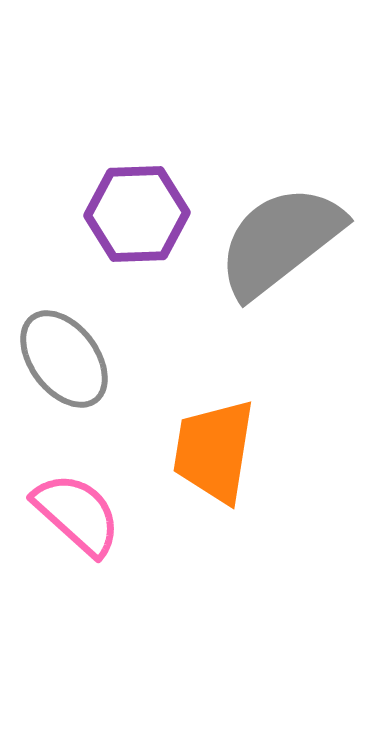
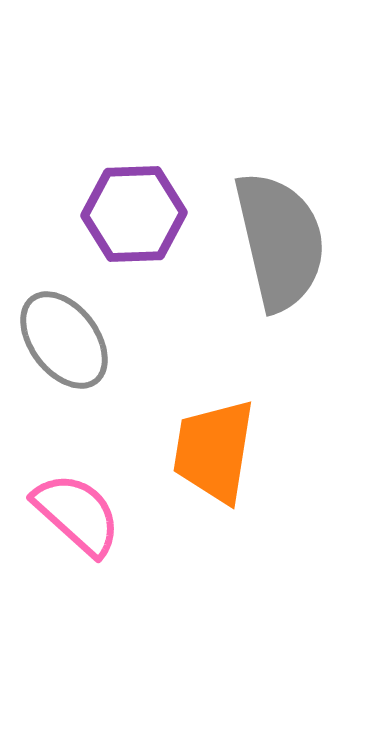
purple hexagon: moved 3 px left
gray semicircle: rotated 115 degrees clockwise
gray ellipse: moved 19 px up
